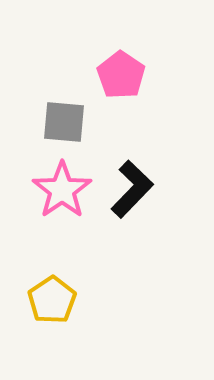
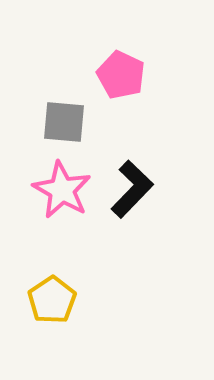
pink pentagon: rotated 9 degrees counterclockwise
pink star: rotated 8 degrees counterclockwise
